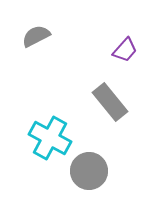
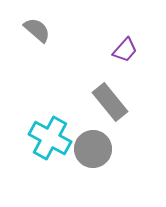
gray semicircle: moved 1 px right, 6 px up; rotated 68 degrees clockwise
gray circle: moved 4 px right, 22 px up
